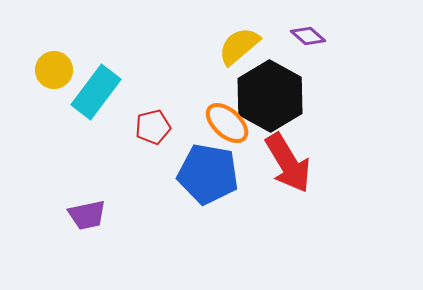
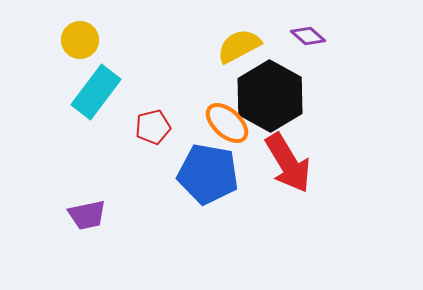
yellow semicircle: rotated 12 degrees clockwise
yellow circle: moved 26 px right, 30 px up
